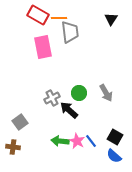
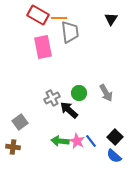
black square: rotated 14 degrees clockwise
